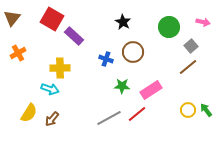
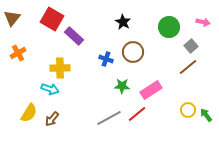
green arrow: moved 5 px down
